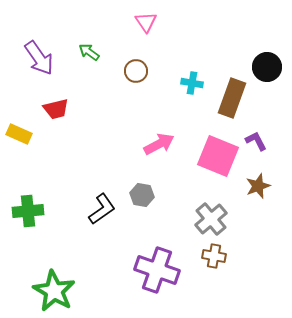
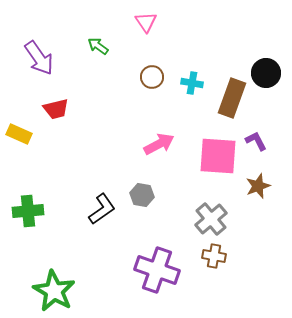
green arrow: moved 9 px right, 6 px up
black circle: moved 1 px left, 6 px down
brown circle: moved 16 px right, 6 px down
pink square: rotated 18 degrees counterclockwise
